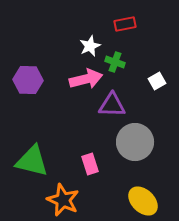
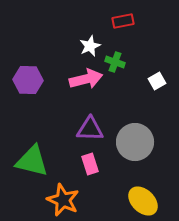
red rectangle: moved 2 px left, 3 px up
purple triangle: moved 22 px left, 24 px down
